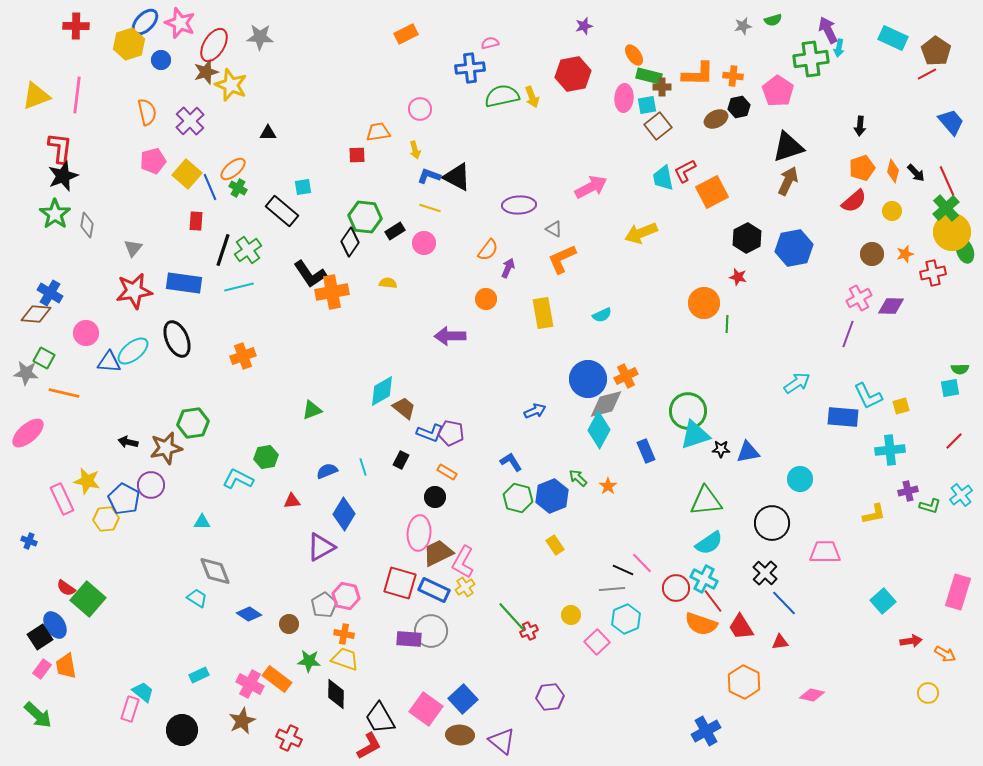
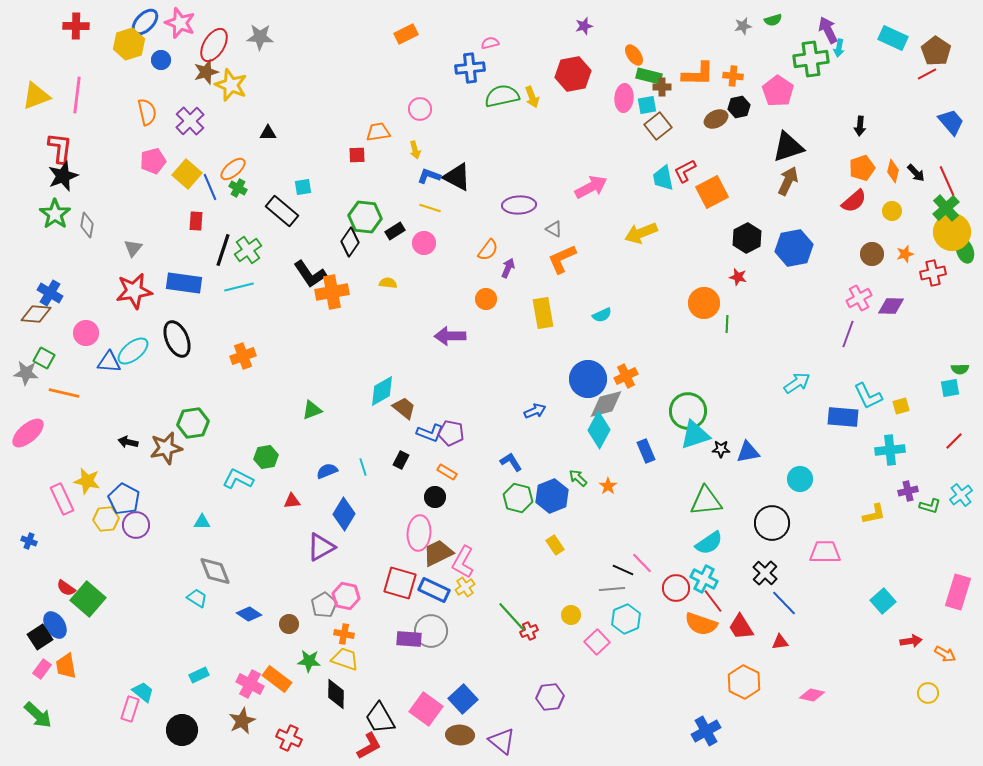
purple circle at (151, 485): moved 15 px left, 40 px down
